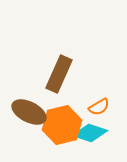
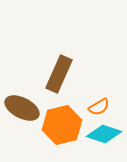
brown ellipse: moved 7 px left, 4 px up
cyan diamond: moved 14 px right, 1 px down
